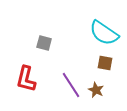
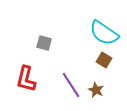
brown square: moved 1 px left, 3 px up; rotated 21 degrees clockwise
